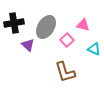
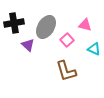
pink triangle: moved 2 px right
brown L-shape: moved 1 px right, 1 px up
